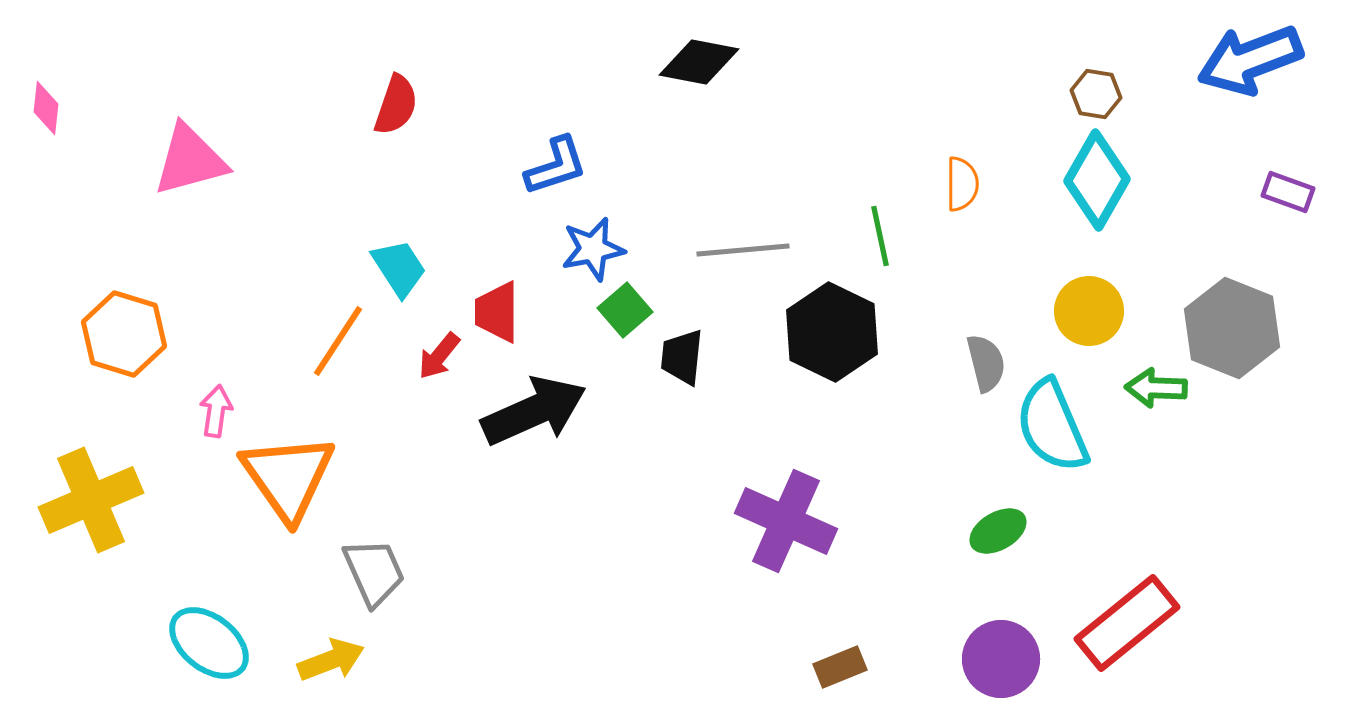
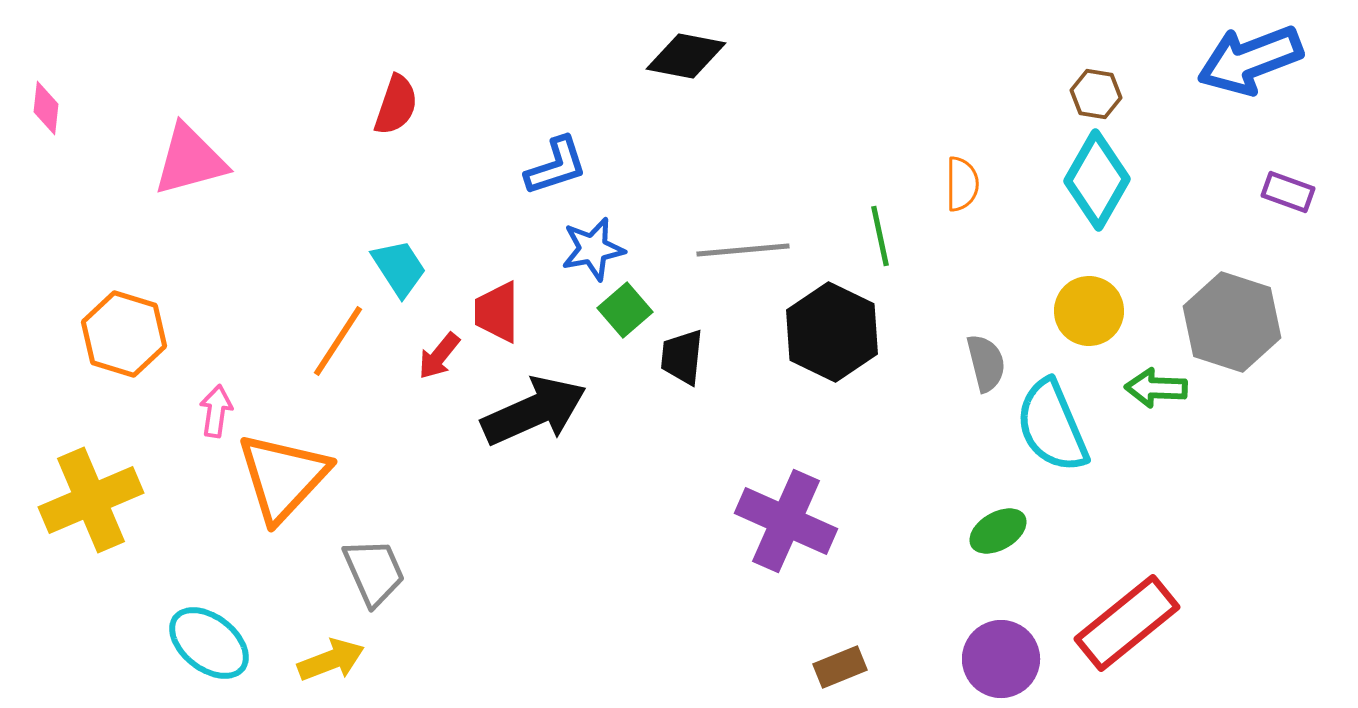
black diamond: moved 13 px left, 6 px up
gray hexagon: moved 6 px up; rotated 4 degrees counterclockwise
orange triangle: moved 5 px left; rotated 18 degrees clockwise
